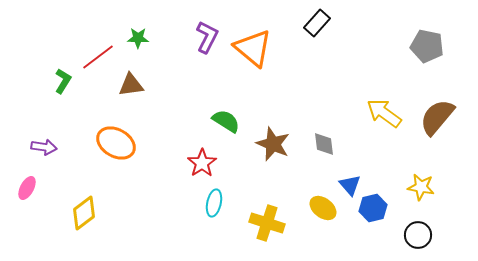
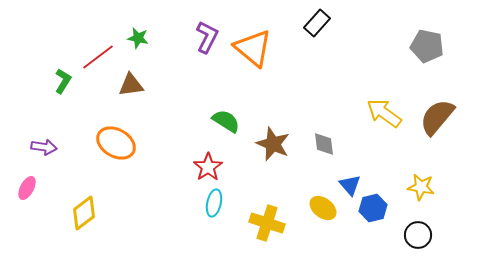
green star: rotated 10 degrees clockwise
red star: moved 6 px right, 4 px down
